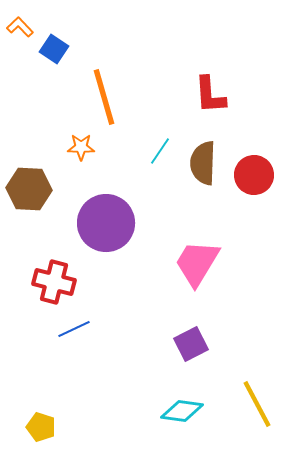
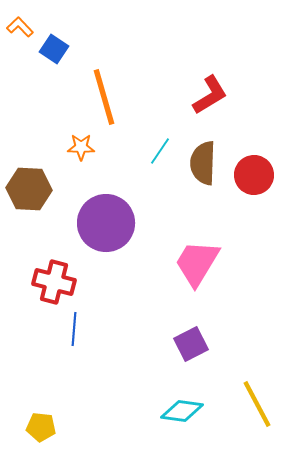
red L-shape: rotated 117 degrees counterclockwise
blue line: rotated 60 degrees counterclockwise
yellow pentagon: rotated 12 degrees counterclockwise
